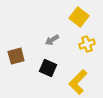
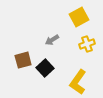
yellow square: rotated 24 degrees clockwise
brown square: moved 7 px right, 4 px down
black square: moved 3 px left; rotated 24 degrees clockwise
yellow L-shape: rotated 10 degrees counterclockwise
